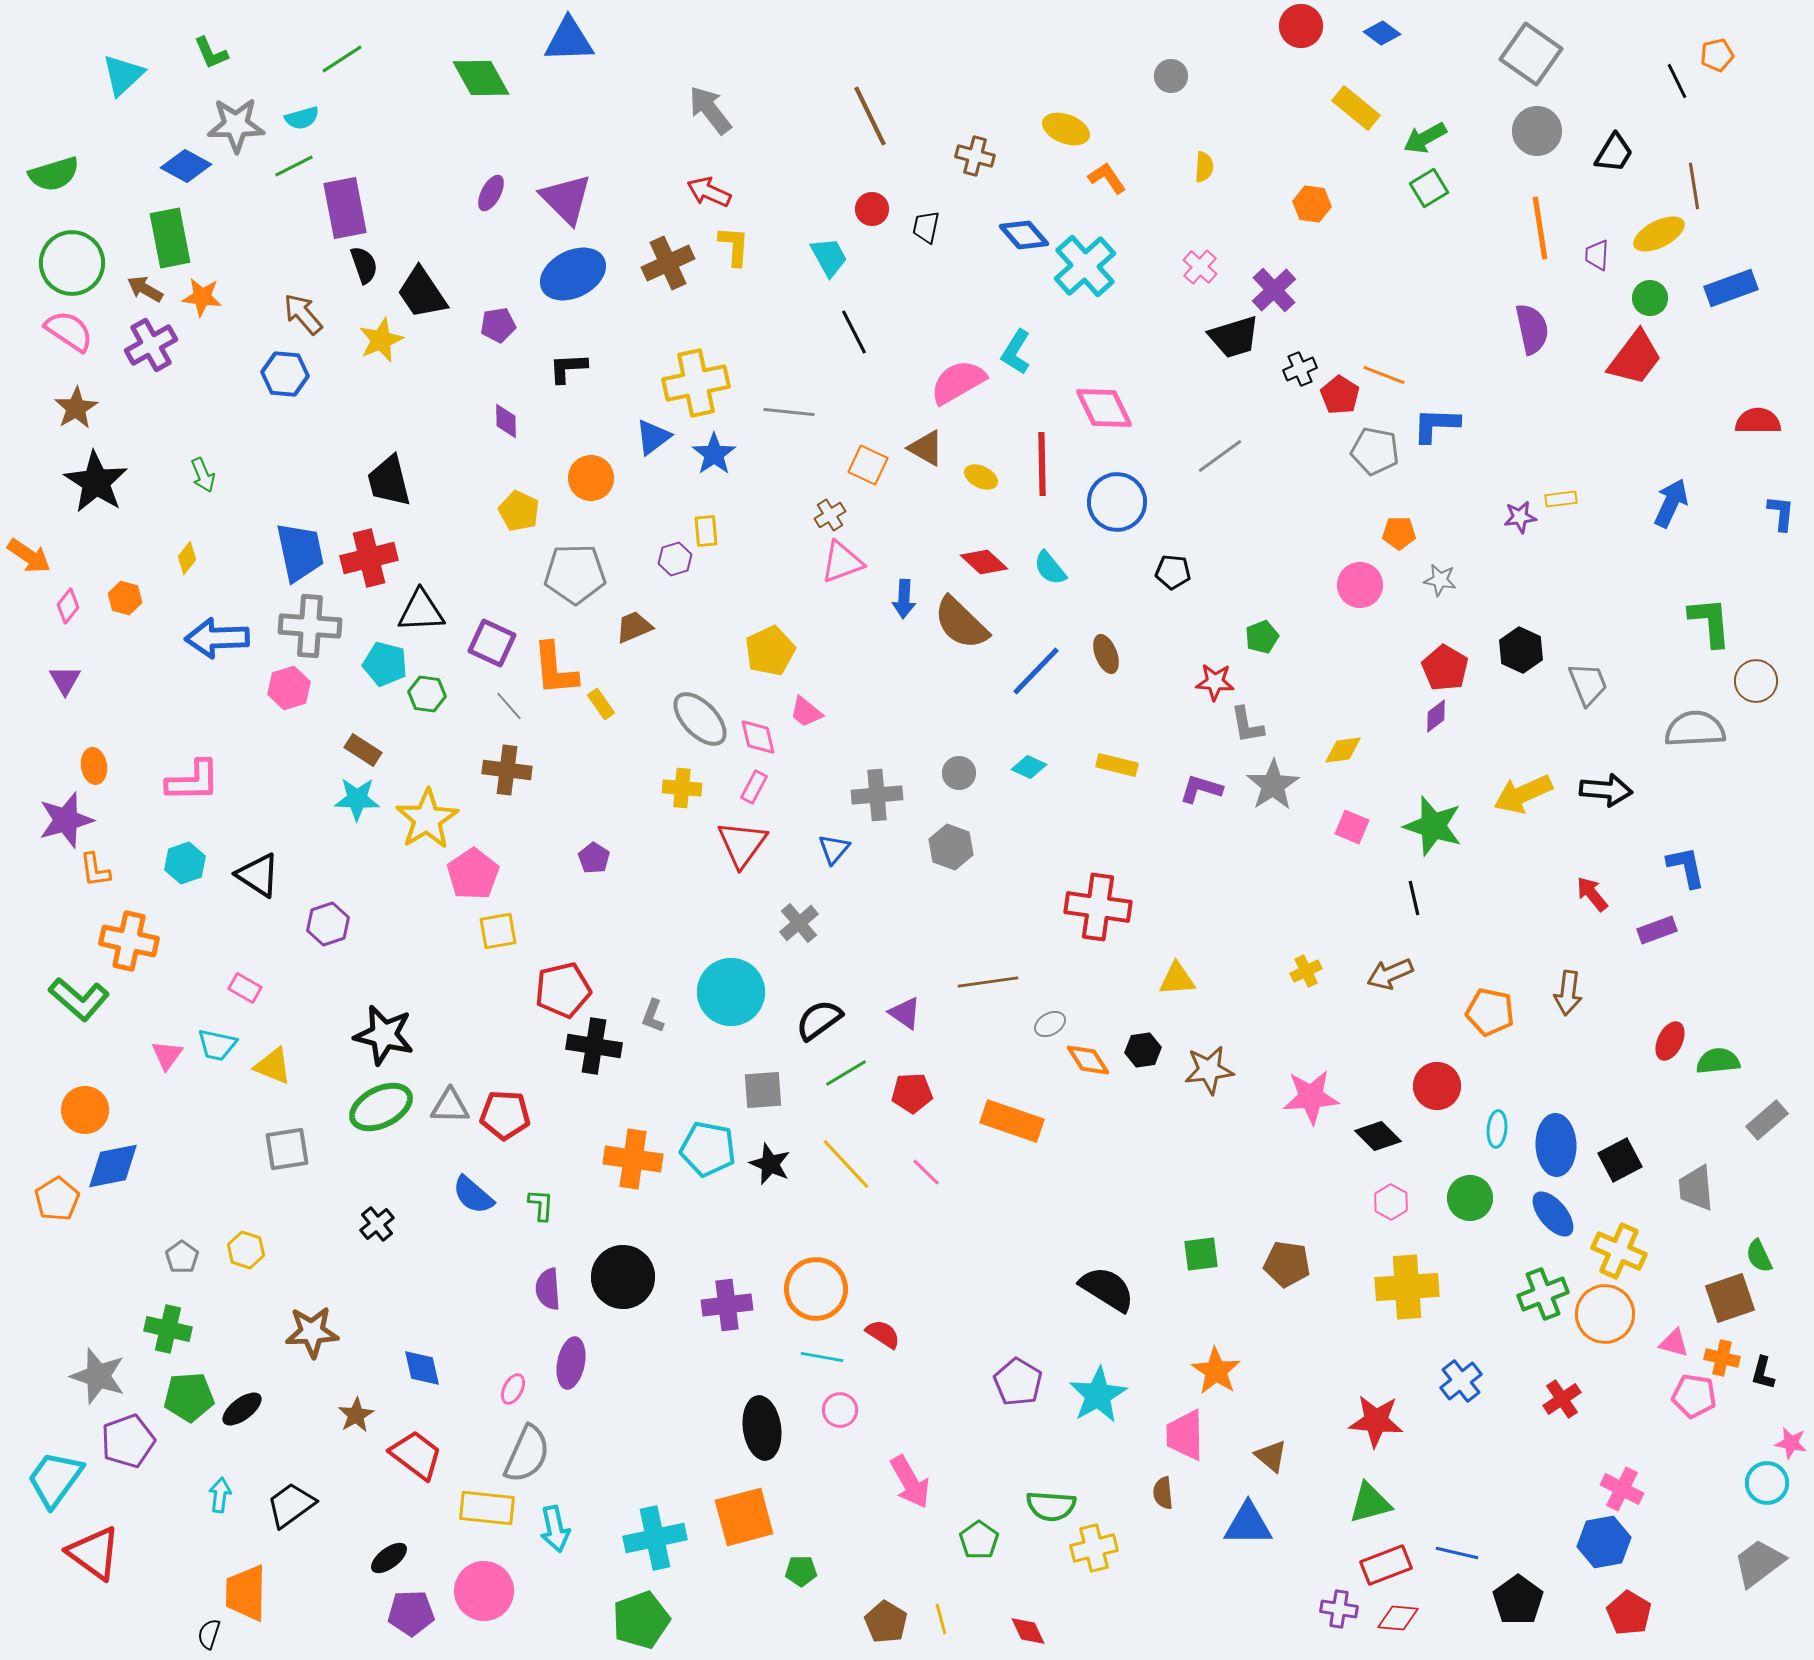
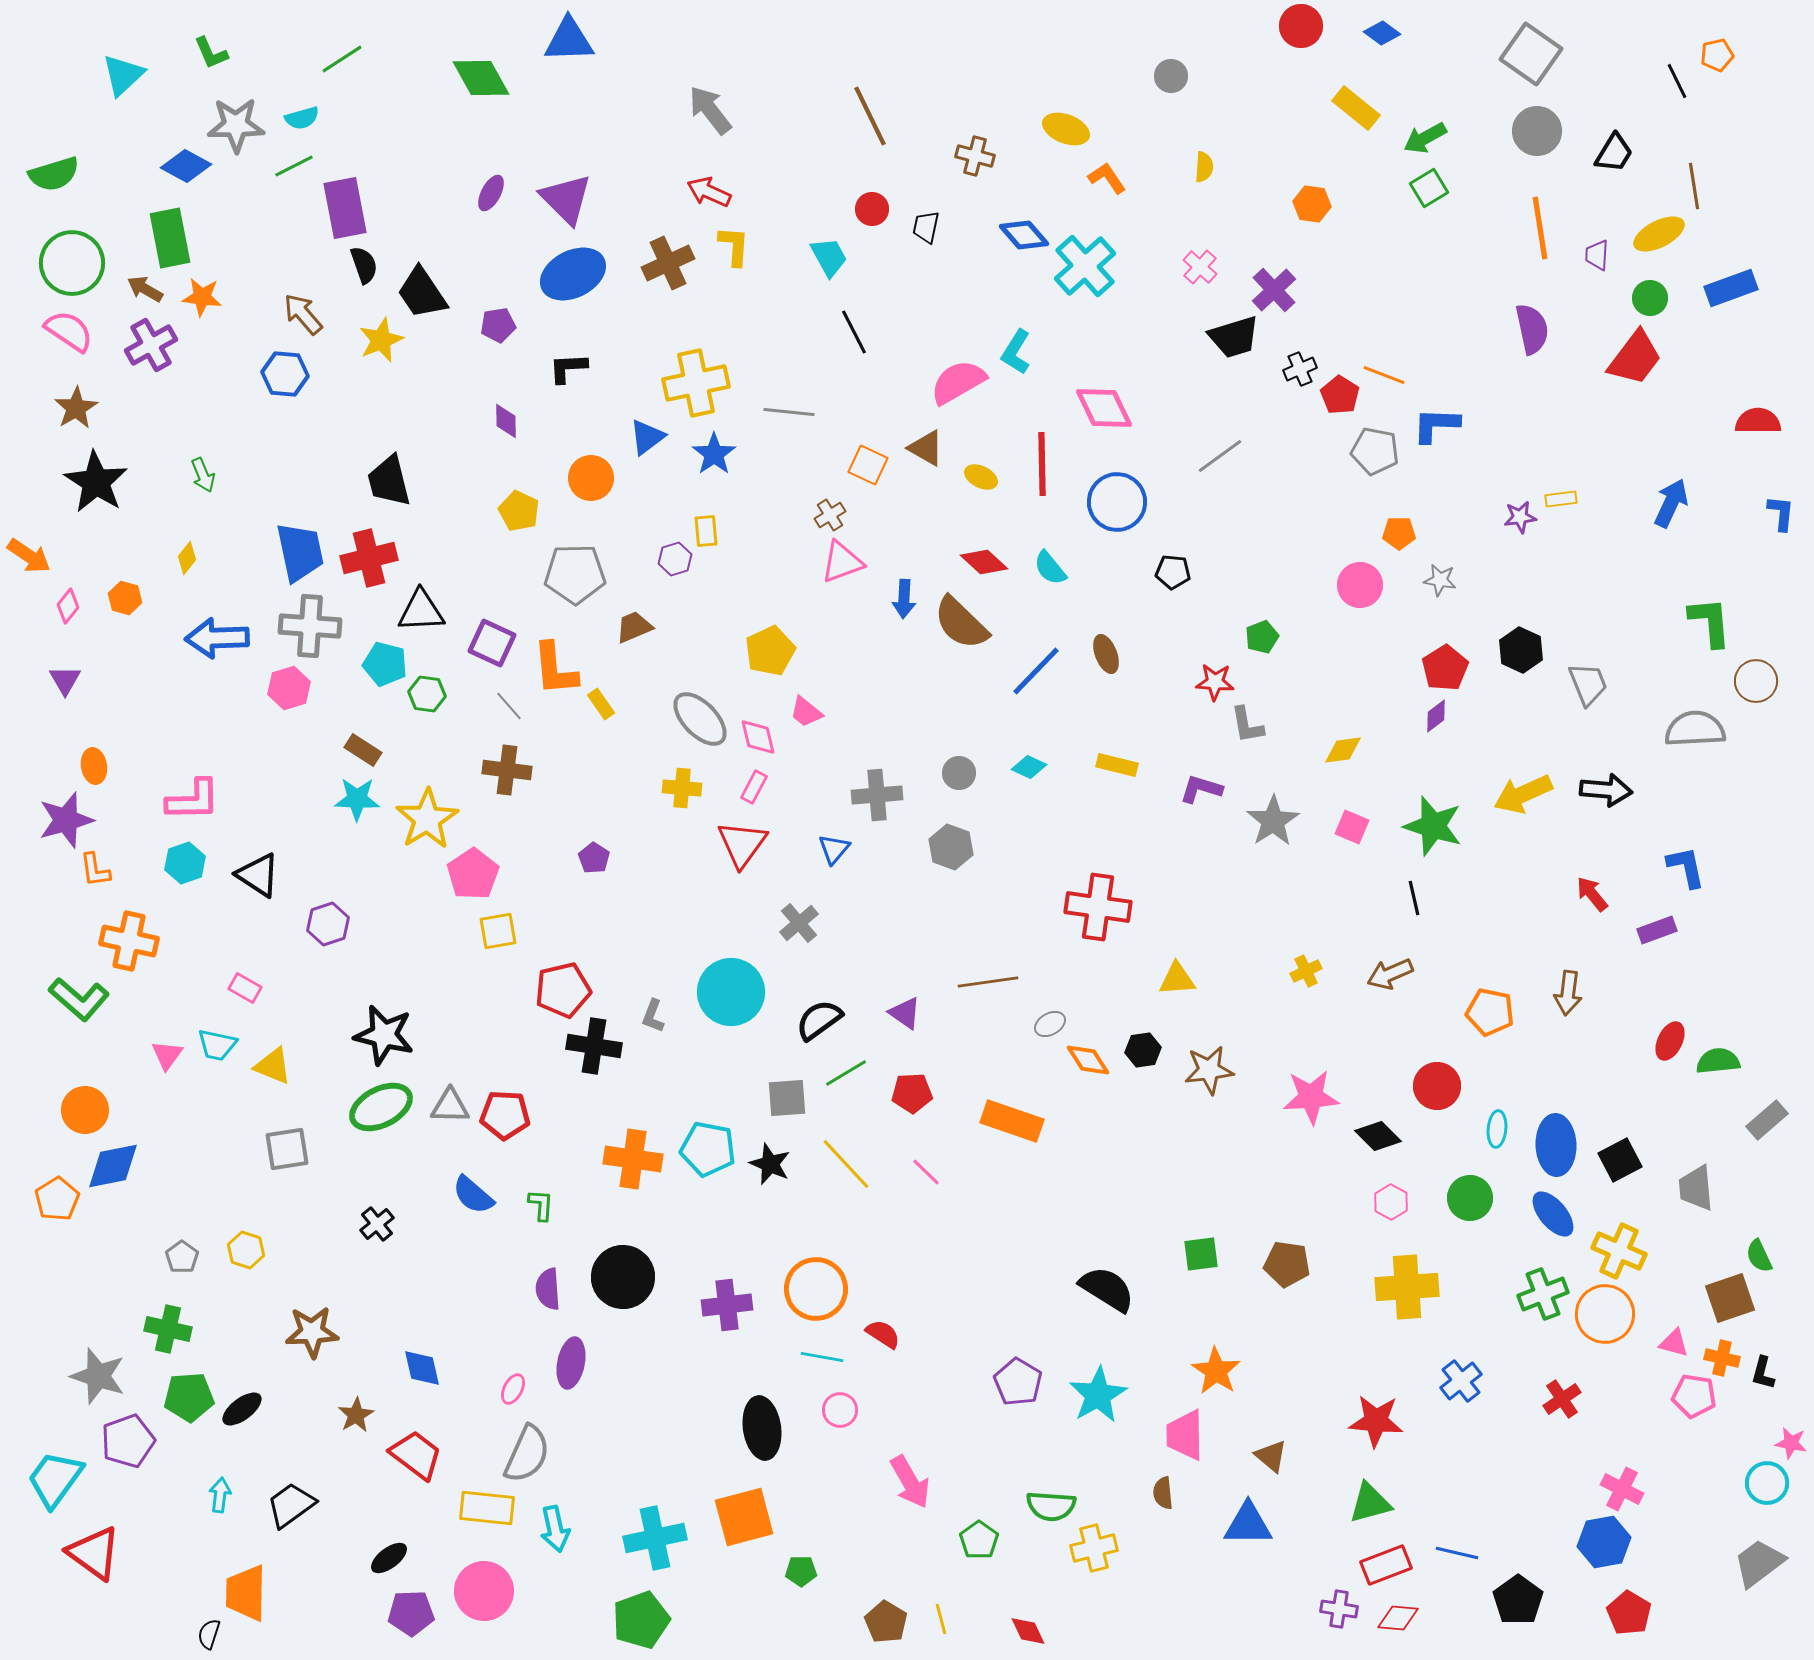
blue triangle at (653, 437): moved 6 px left
red pentagon at (1445, 668): rotated 9 degrees clockwise
pink L-shape at (193, 781): moved 19 px down
gray star at (1273, 785): moved 36 px down
gray square at (763, 1090): moved 24 px right, 8 px down
